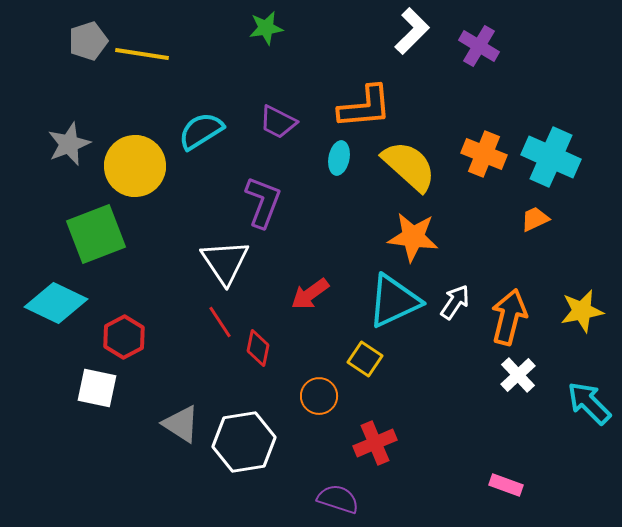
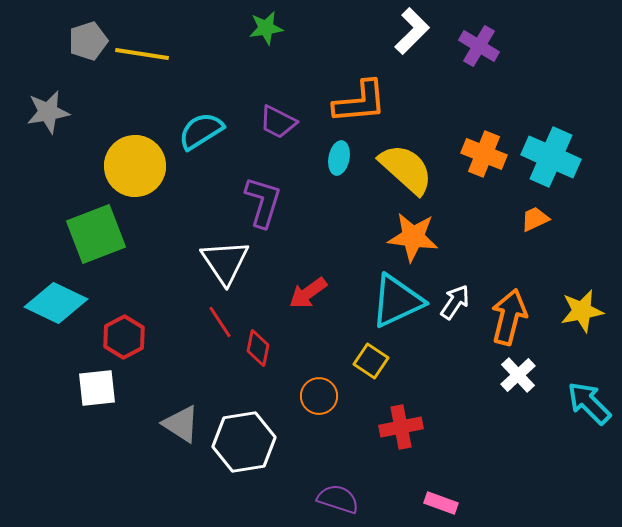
orange L-shape: moved 5 px left, 5 px up
gray star: moved 21 px left, 32 px up; rotated 12 degrees clockwise
yellow semicircle: moved 3 px left, 3 px down
purple L-shape: rotated 4 degrees counterclockwise
red arrow: moved 2 px left, 1 px up
cyan triangle: moved 3 px right
yellow square: moved 6 px right, 2 px down
white square: rotated 18 degrees counterclockwise
red cross: moved 26 px right, 16 px up; rotated 12 degrees clockwise
pink rectangle: moved 65 px left, 18 px down
